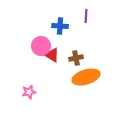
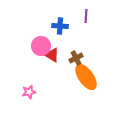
brown cross: rotated 16 degrees counterclockwise
orange ellipse: rotated 72 degrees clockwise
